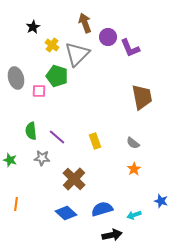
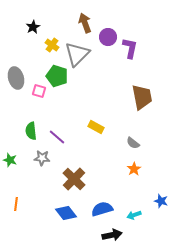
purple L-shape: rotated 145 degrees counterclockwise
pink square: rotated 16 degrees clockwise
yellow rectangle: moved 1 px right, 14 px up; rotated 42 degrees counterclockwise
blue diamond: rotated 10 degrees clockwise
